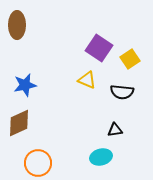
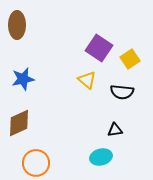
yellow triangle: rotated 18 degrees clockwise
blue star: moved 2 px left, 6 px up
orange circle: moved 2 px left
